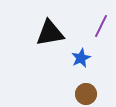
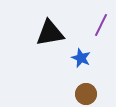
purple line: moved 1 px up
blue star: rotated 24 degrees counterclockwise
